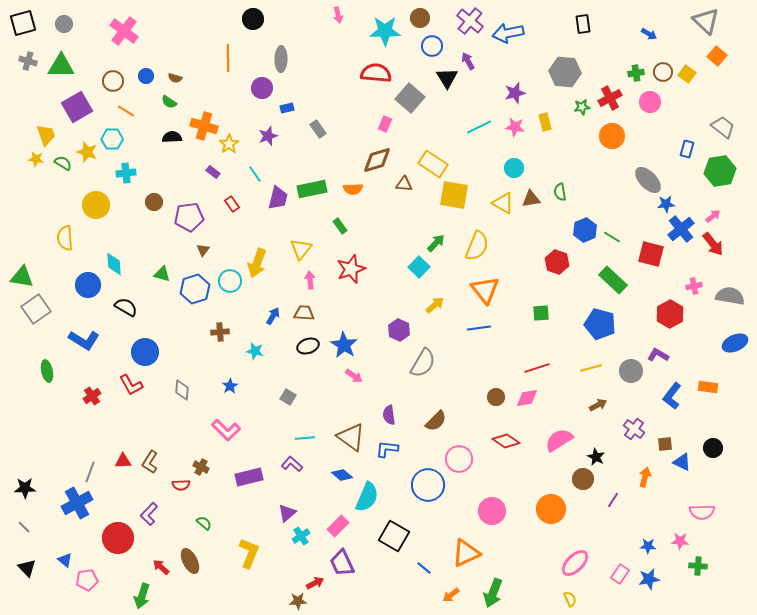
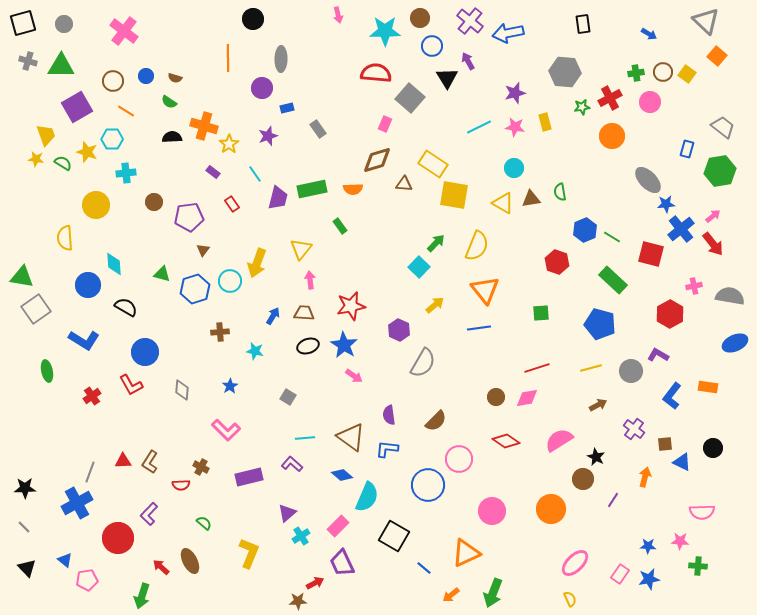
red star at (351, 269): moved 37 px down; rotated 8 degrees clockwise
